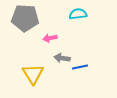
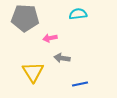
blue line: moved 17 px down
yellow triangle: moved 2 px up
